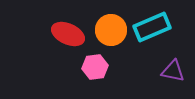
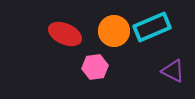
orange circle: moved 3 px right, 1 px down
red ellipse: moved 3 px left
purple triangle: rotated 15 degrees clockwise
